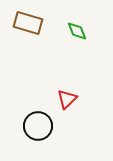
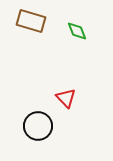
brown rectangle: moved 3 px right, 2 px up
red triangle: moved 1 px left, 1 px up; rotated 30 degrees counterclockwise
